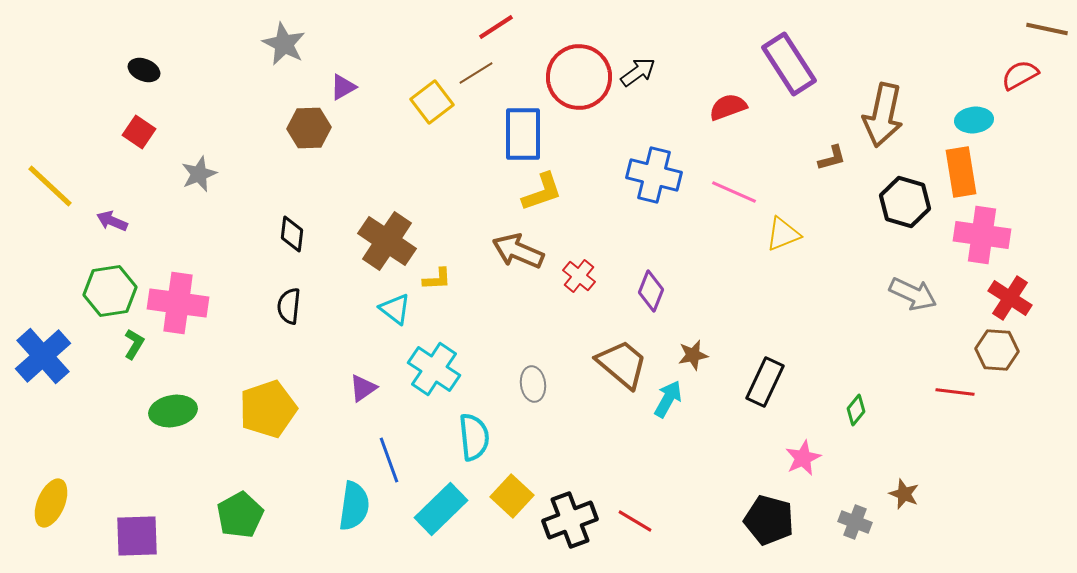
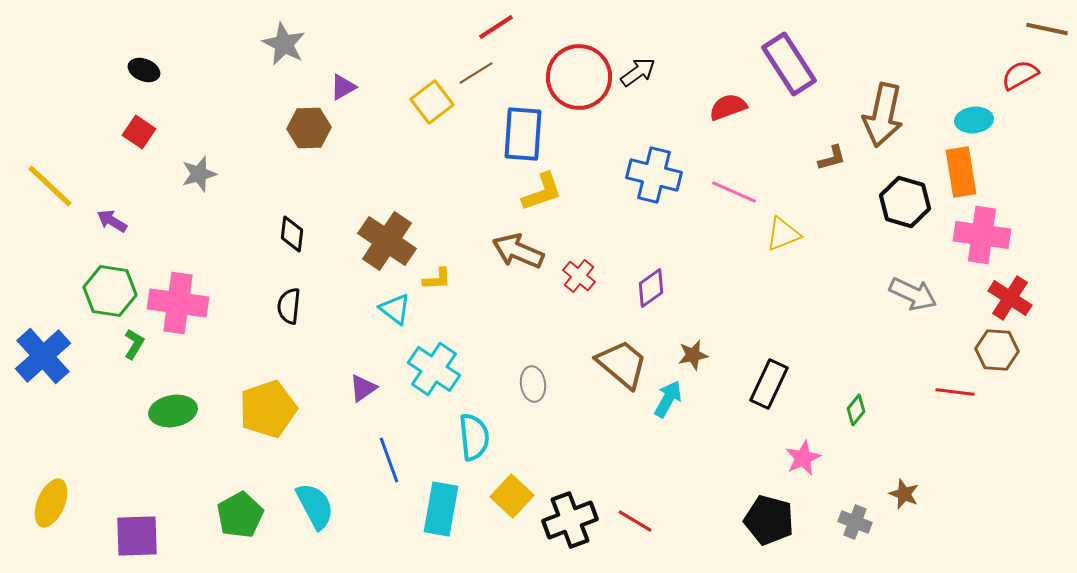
blue rectangle at (523, 134): rotated 4 degrees clockwise
gray star at (199, 174): rotated 6 degrees clockwise
purple arrow at (112, 221): rotated 8 degrees clockwise
green hexagon at (110, 291): rotated 18 degrees clockwise
purple diamond at (651, 291): moved 3 px up; rotated 33 degrees clockwise
black rectangle at (765, 382): moved 4 px right, 2 px down
cyan semicircle at (354, 506): moved 39 px left; rotated 36 degrees counterclockwise
cyan rectangle at (441, 509): rotated 36 degrees counterclockwise
